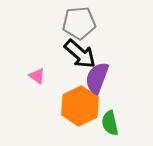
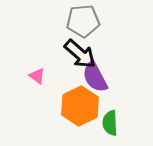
gray pentagon: moved 4 px right, 2 px up
purple semicircle: moved 2 px left, 1 px up; rotated 48 degrees counterclockwise
green semicircle: rotated 10 degrees clockwise
